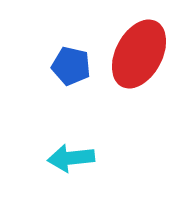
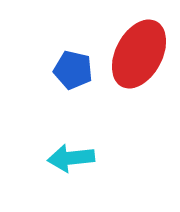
blue pentagon: moved 2 px right, 4 px down
